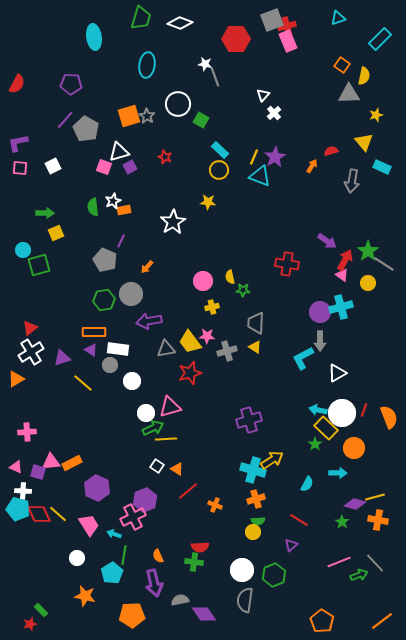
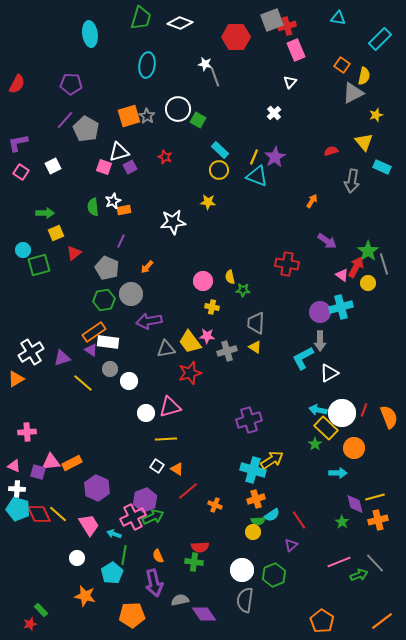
cyan triangle at (338, 18): rotated 28 degrees clockwise
cyan ellipse at (94, 37): moved 4 px left, 3 px up
red hexagon at (236, 39): moved 2 px up
pink rectangle at (288, 41): moved 8 px right, 9 px down
gray triangle at (349, 94): moved 4 px right, 1 px up; rotated 25 degrees counterclockwise
white triangle at (263, 95): moved 27 px right, 13 px up
white circle at (178, 104): moved 5 px down
green square at (201, 120): moved 3 px left
orange arrow at (312, 166): moved 35 px down
pink square at (20, 168): moved 1 px right, 4 px down; rotated 28 degrees clockwise
cyan triangle at (260, 176): moved 3 px left
white star at (173, 222): rotated 25 degrees clockwise
gray pentagon at (105, 260): moved 2 px right, 8 px down
red arrow at (345, 260): moved 11 px right, 7 px down
gray line at (384, 264): rotated 40 degrees clockwise
yellow cross at (212, 307): rotated 24 degrees clockwise
red triangle at (30, 328): moved 44 px right, 75 px up
orange rectangle at (94, 332): rotated 35 degrees counterclockwise
white rectangle at (118, 349): moved 10 px left, 7 px up
gray circle at (110, 365): moved 4 px down
white triangle at (337, 373): moved 8 px left
white circle at (132, 381): moved 3 px left
green arrow at (153, 428): moved 89 px down
pink triangle at (16, 467): moved 2 px left, 1 px up
cyan semicircle at (307, 484): moved 35 px left, 31 px down; rotated 28 degrees clockwise
white cross at (23, 491): moved 6 px left, 2 px up
purple diamond at (355, 504): rotated 60 degrees clockwise
red line at (299, 520): rotated 24 degrees clockwise
orange cross at (378, 520): rotated 24 degrees counterclockwise
